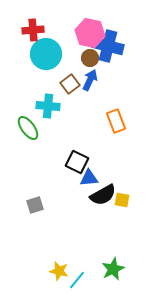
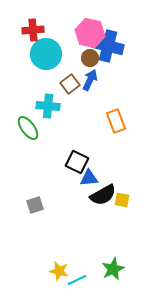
cyan line: rotated 24 degrees clockwise
